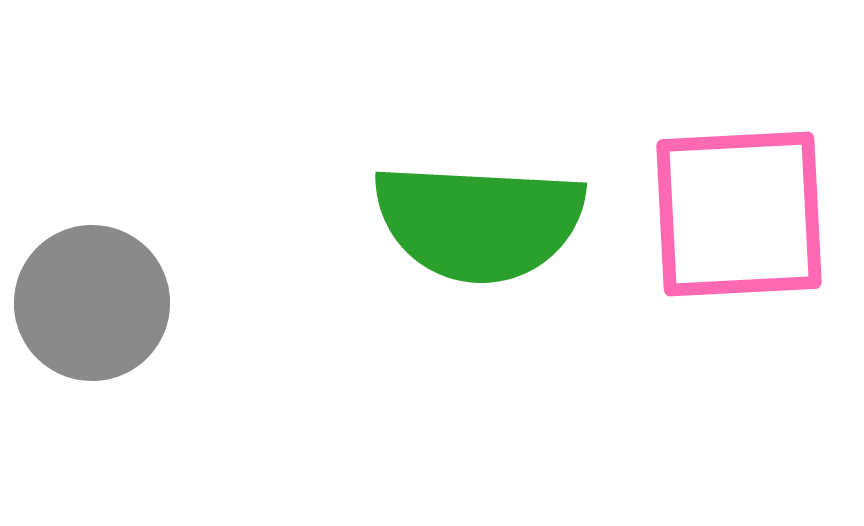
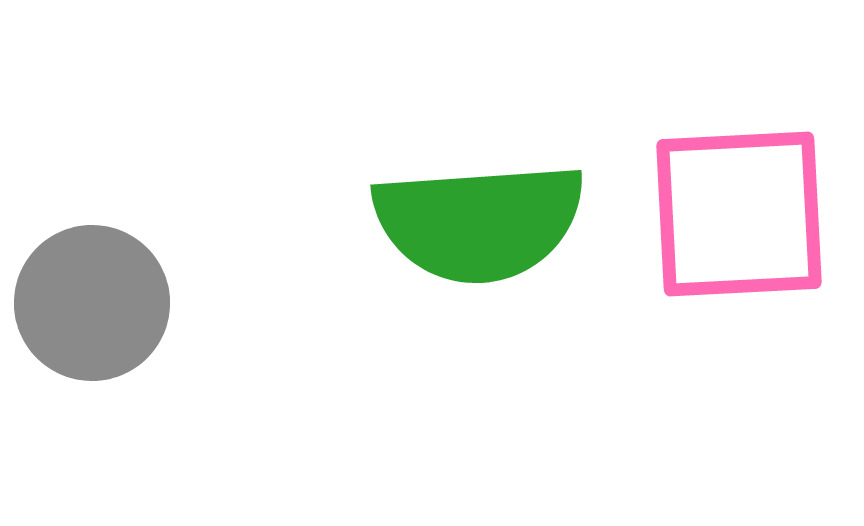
green semicircle: rotated 7 degrees counterclockwise
